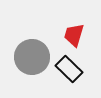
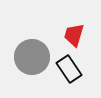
black rectangle: rotated 12 degrees clockwise
